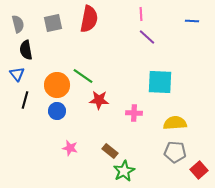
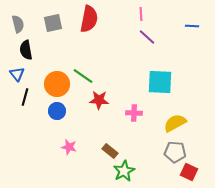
blue line: moved 5 px down
orange circle: moved 1 px up
black line: moved 3 px up
yellow semicircle: rotated 25 degrees counterclockwise
pink star: moved 1 px left, 1 px up
red square: moved 10 px left, 2 px down; rotated 24 degrees counterclockwise
